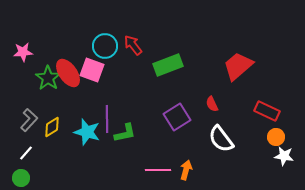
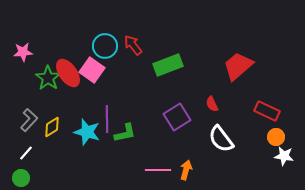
pink square: rotated 15 degrees clockwise
